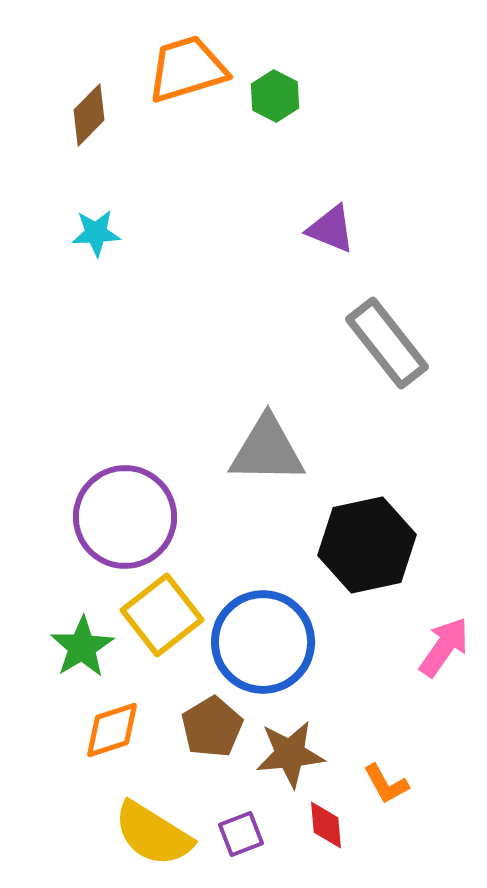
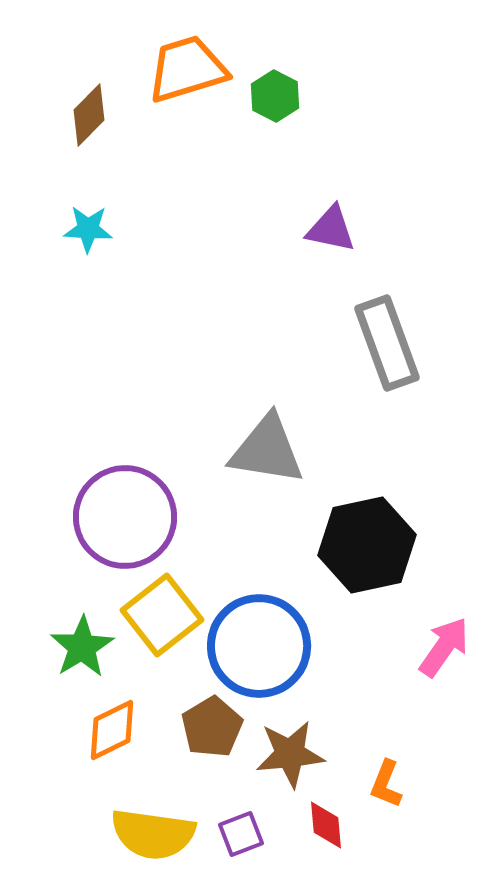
purple triangle: rotated 10 degrees counterclockwise
cyan star: moved 8 px left, 4 px up; rotated 6 degrees clockwise
gray rectangle: rotated 18 degrees clockwise
gray triangle: rotated 8 degrees clockwise
blue circle: moved 4 px left, 4 px down
orange diamond: rotated 8 degrees counterclockwise
orange L-shape: rotated 51 degrees clockwise
yellow semicircle: rotated 24 degrees counterclockwise
